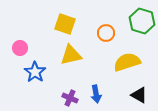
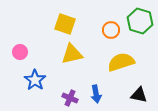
green hexagon: moved 2 px left
orange circle: moved 5 px right, 3 px up
pink circle: moved 4 px down
yellow triangle: moved 1 px right, 1 px up
yellow semicircle: moved 6 px left
blue star: moved 8 px down
black triangle: rotated 18 degrees counterclockwise
